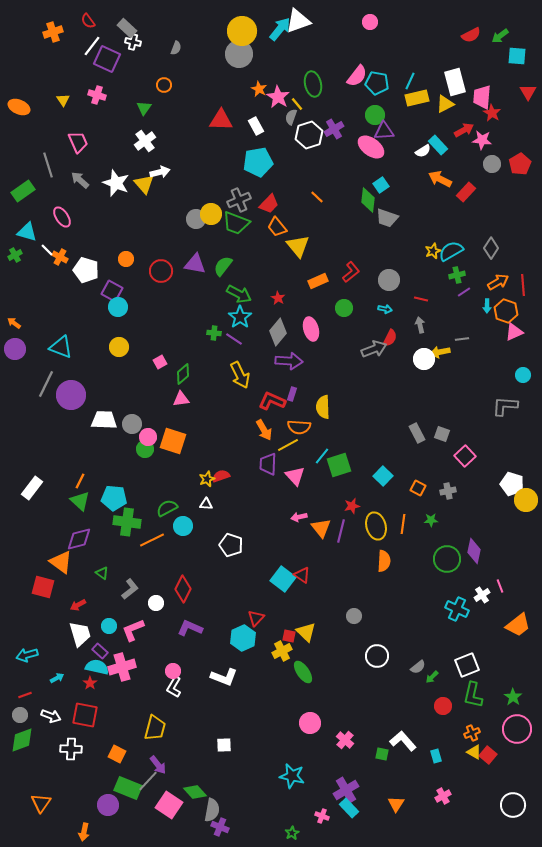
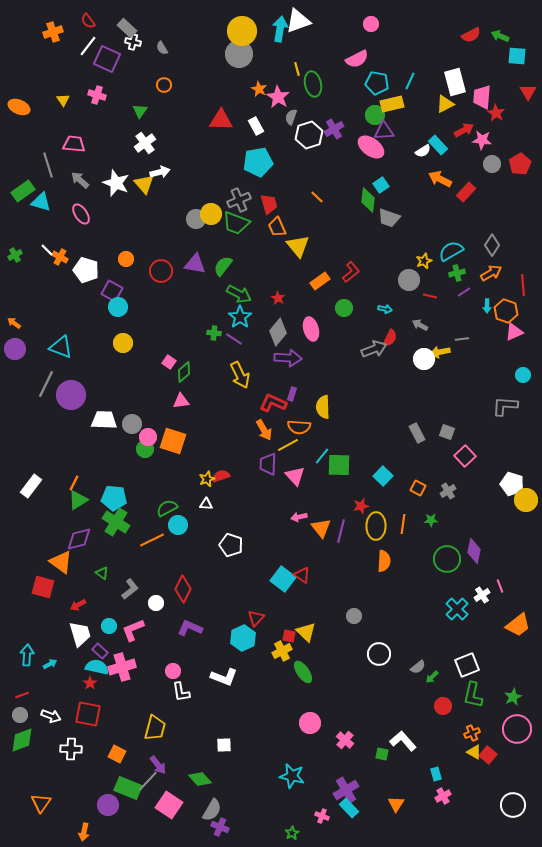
pink circle at (370, 22): moved 1 px right, 2 px down
cyan arrow at (280, 29): rotated 30 degrees counterclockwise
green arrow at (500, 36): rotated 60 degrees clockwise
white line at (92, 46): moved 4 px left
gray semicircle at (176, 48): moved 14 px left; rotated 128 degrees clockwise
pink semicircle at (357, 76): moved 17 px up; rotated 25 degrees clockwise
yellow rectangle at (417, 98): moved 25 px left, 6 px down
yellow line at (297, 104): moved 35 px up; rotated 24 degrees clockwise
green triangle at (144, 108): moved 4 px left, 3 px down
red star at (492, 113): moved 4 px right
white cross at (145, 141): moved 2 px down
pink trapezoid at (78, 142): moved 4 px left, 2 px down; rotated 60 degrees counterclockwise
red trapezoid at (269, 204): rotated 60 degrees counterclockwise
pink ellipse at (62, 217): moved 19 px right, 3 px up
gray trapezoid at (387, 218): moved 2 px right
orange trapezoid at (277, 227): rotated 15 degrees clockwise
cyan triangle at (27, 232): moved 14 px right, 30 px up
gray diamond at (491, 248): moved 1 px right, 3 px up
yellow star at (433, 251): moved 9 px left, 10 px down
green cross at (457, 275): moved 2 px up
gray circle at (389, 280): moved 20 px right
orange rectangle at (318, 281): moved 2 px right; rotated 12 degrees counterclockwise
orange arrow at (498, 282): moved 7 px left, 9 px up
red line at (421, 299): moved 9 px right, 3 px up
gray arrow at (420, 325): rotated 49 degrees counterclockwise
yellow circle at (119, 347): moved 4 px right, 4 px up
purple arrow at (289, 361): moved 1 px left, 3 px up
pink square at (160, 362): moved 9 px right; rotated 24 degrees counterclockwise
green diamond at (183, 374): moved 1 px right, 2 px up
pink triangle at (181, 399): moved 2 px down
red L-shape at (272, 401): moved 1 px right, 2 px down
gray square at (442, 434): moved 5 px right, 2 px up
green square at (339, 465): rotated 20 degrees clockwise
orange line at (80, 481): moved 6 px left, 2 px down
white rectangle at (32, 488): moved 1 px left, 2 px up
gray cross at (448, 491): rotated 21 degrees counterclockwise
green triangle at (80, 501): moved 2 px left, 1 px up; rotated 45 degrees clockwise
red star at (352, 506): moved 9 px right
green cross at (127, 522): moved 11 px left; rotated 24 degrees clockwise
cyan circle at (183, 526): moved 5 px left, 1 px up
yellow ellipse at (376, 526): rotated 16 degrees clockwise
cyan cross at (457, 609): rotated 20 degrees clockwise
cyan arrow at (27, 655): rotated 110 degrees clockwise
white circle at (377, 656): moved 2 px right, 2 px up
cyan arrow at (57, 678): moved 7 px left, 14 px up
white L-shape at (174, 687): moved 7 px right, 5 px down; rotated 40 degrees counterclockwise
red line at (25, 695): moved 3 px left
green star at (513, 697): rotated 12 degrees clockwise
red square at (85, 715): moved 3 px right, 1 px up
cyan rectangle at (436, 756): moved 18 px down
green diamond at (195, 792): moved 5 px right, 13 px up
gray semicircle at (212, 810): rotated 20 degrees clockwise
